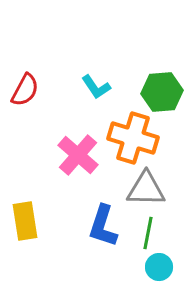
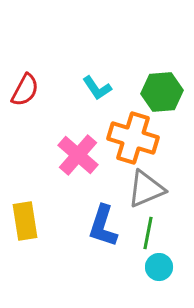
cyan L-shape: moved 1 px right, 1 px down
gray triangle: rotated 24 degrees counterclockwise
